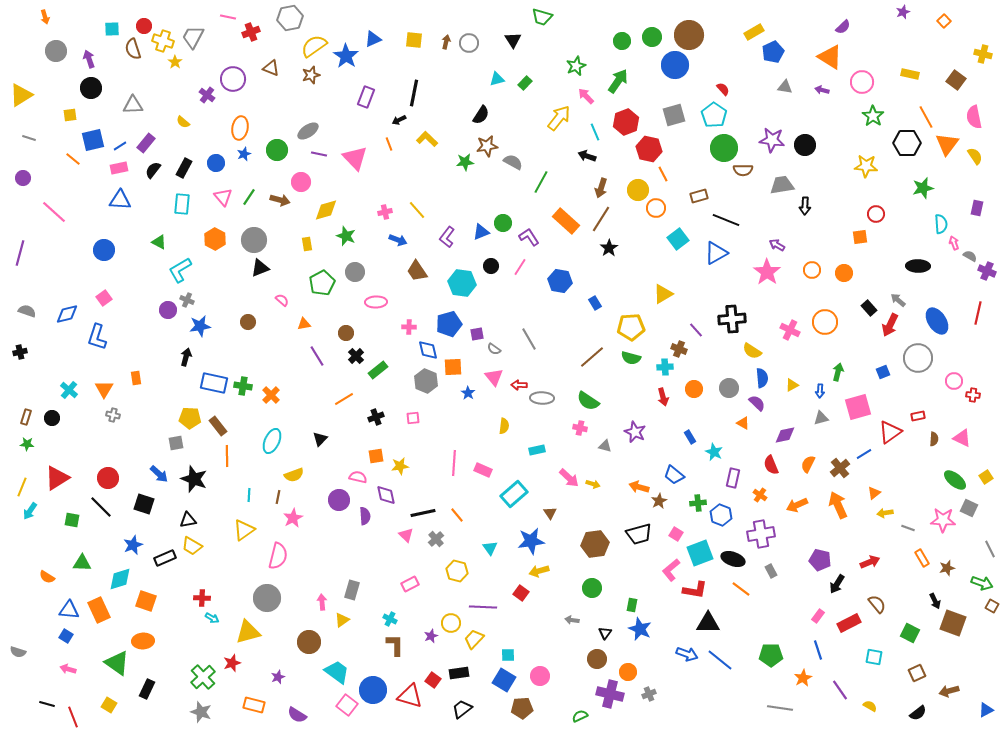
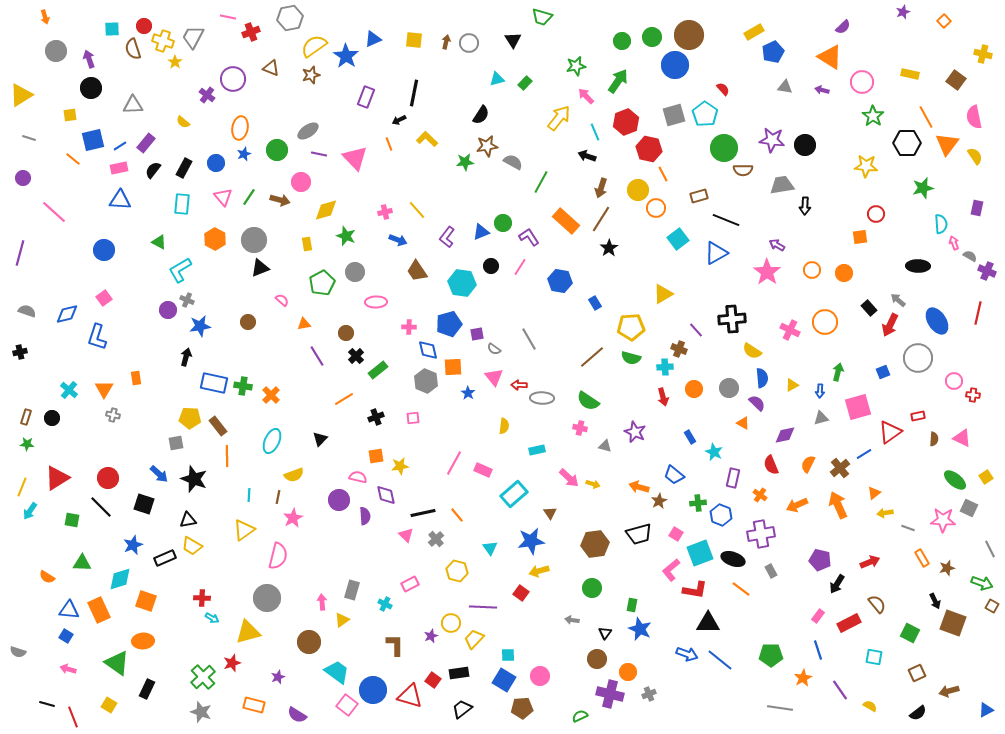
green star at (576, 66): rotated 12 degrees clockwise
cyan pentagon at (714, 115): moved 9 px left, 1 px up
pink line at (454, 463): rotated 25 degrees clockwise
cyan cross at (390, 619): moved 5 px left, 15 px up
